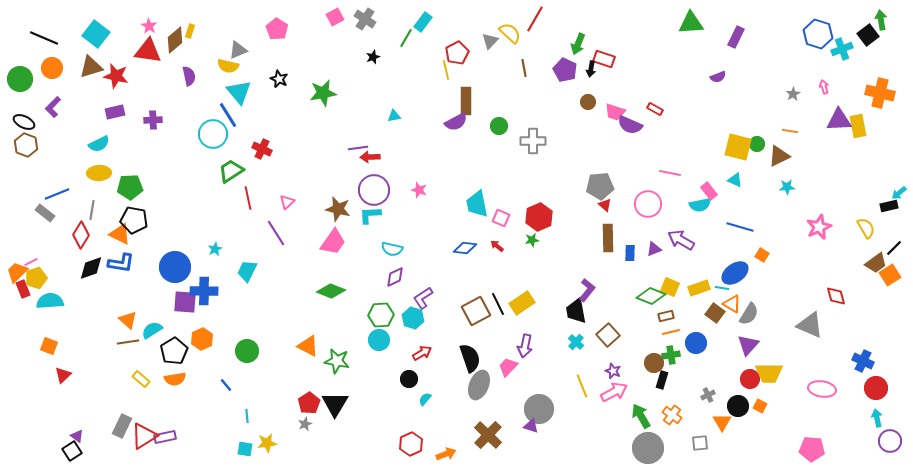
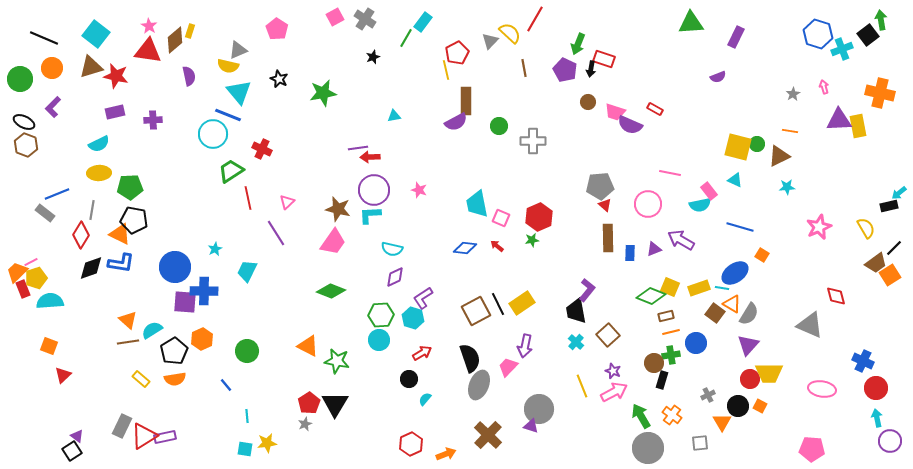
blue line at (228, 115): rotated 36 degrees counterclockwise
